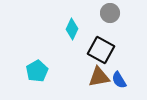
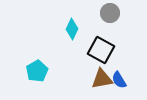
brown triangle: moved 3 px right, 2 px down
